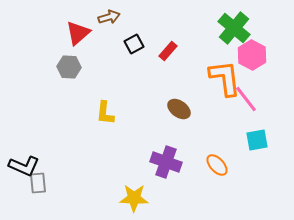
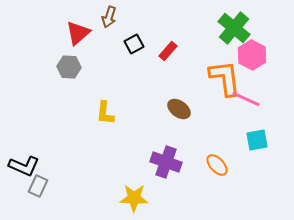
brown arrow: rotated 125 degrees clockwise
pink line: rotated 28 degrees counterclockwise
gray rectangle: moved 3 px down; rotated 30 degrees clockwise
